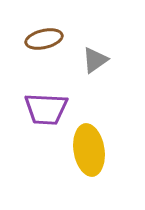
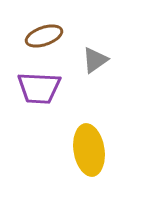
brown ellipse: moved 3 px up; rotated 6 degrees counterclockwise
purple trapezoid: moved 7 px left, 21 px up
